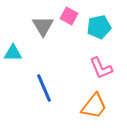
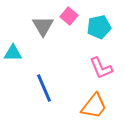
pink square: rotated 12 degrees clockwise
